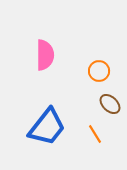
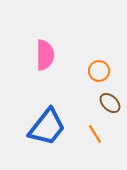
brown ellipse: moved 1 px up
